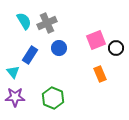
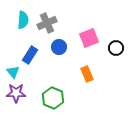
cyan semicircle: moved 1 px left, 1 px up; rotated 36 degrees clockwise
pink square: moved 7 px left, 2 px up
blue circle: moved 1 px up
orange rectangle: moved 13 px left
purple star: moved 1 px right, 4 px up
